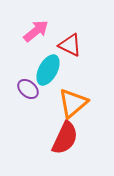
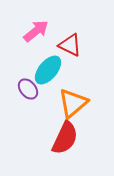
cyan ellipse: rotated 12 degrees clockwise
purple ellipse: rotated 10 degrees clockwise
